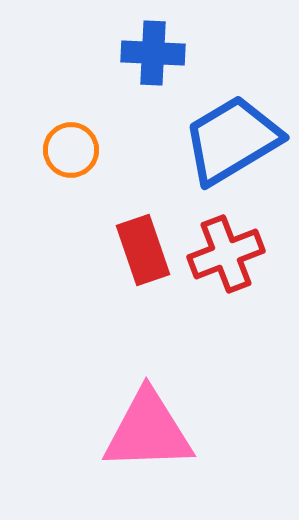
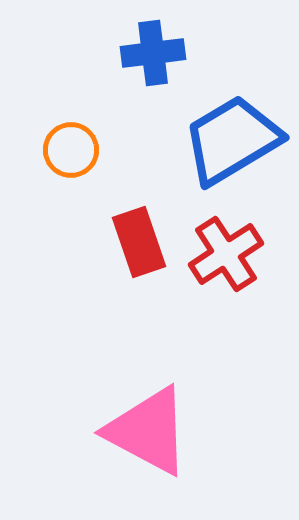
blue cross: rotated 10 degrees counterclockwise
red rectangle: moved 4 px left, 8 px up
red cross: rotated 12 degrees counterclockwise
pink triangle: rotated 30 degrees clockwise
